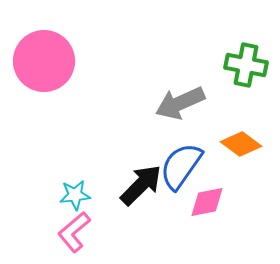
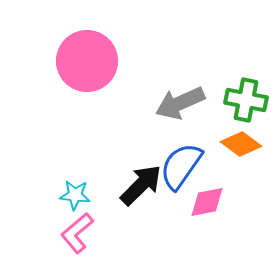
pink circle: moved 43 px right
green cross: moved 35 px down
cyan star: rotated 12 degrees clockwise
pink L-shape: moved 3 px right, 1 px down
